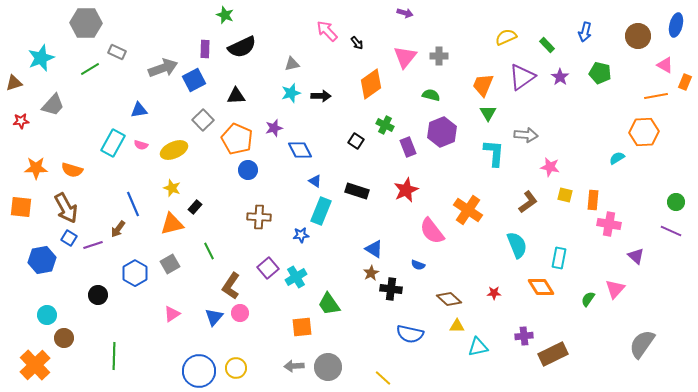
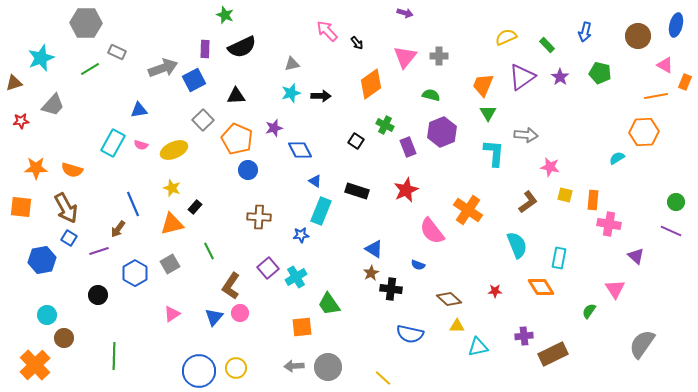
purple line at (93, 245): moved 6 px right, 6 px down
pink triangle at (615, 289): rotated 15 degrees counterclockwise
red star at (494, 293): moved 1 px right, 2 px up
green semicircle at (588, 299): moved 1 px right, 12 px down
